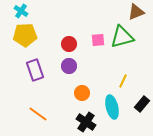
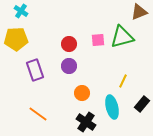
brown triangle: moved 3 px right
yellow pentagon: moved 9 px left, 4 px down
